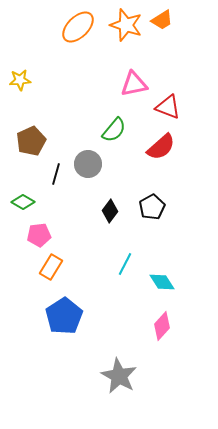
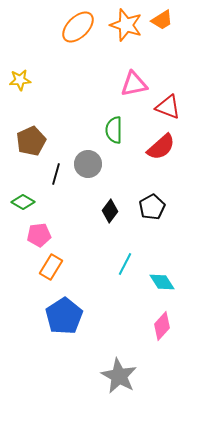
green semicircle: rotated 140 degrees clockwise
